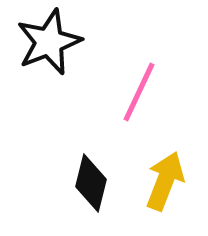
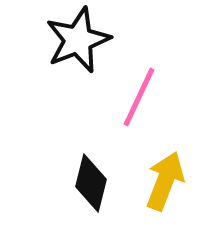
black star: moved 29 px right, 2 px up
pink line: moved 5 px down
